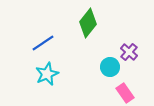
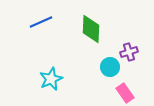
green diamond: moved 3 px right, 6 px down; rotated 36 degrees counterclockwise
blue line: moved 2 px left, 21 px up; rotated 10 degrees clockwise
purple cross: rotated 30 degrees clockwise
cyan star: moved 4 px right, 5 px down
